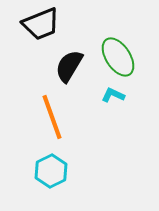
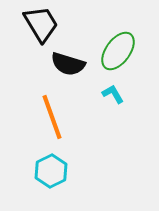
black trapezoid: rotated 99 degrees counterclockwise
green ellipse: moved 6 px up; rotated 69 degrees clockwise
black semicircle: moved 1 px left, 2 px up; rotated 104 degrees counterclockwise
cyan L-shape: moved 1 px up; rotated 35 degrees clockwise
